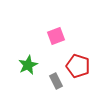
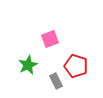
pink square: moved 6 px left, 3 px down
red pentagon: moved 2 px left
